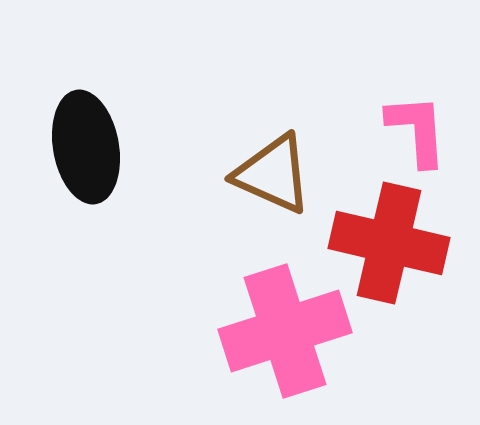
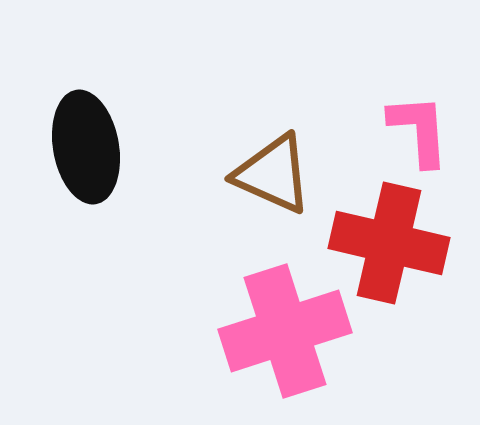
pink L-shape: moved 2 px right
